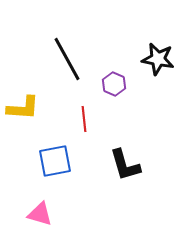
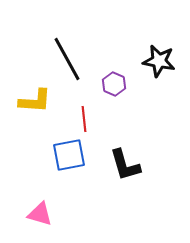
black star: moved 1 px right, 2 px down
yellow L-shape: moved 12 px right, 7 px up
blue square: moved 14 px right, 6 px up
